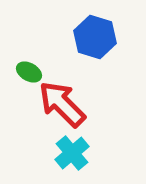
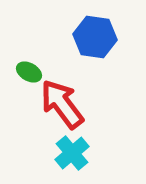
blue hexagon: rotated 9 degrees counterclockwise
red arrow: rotated 8 degrees clockwise
